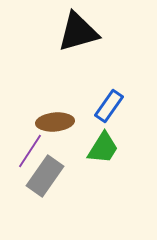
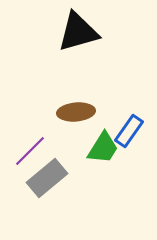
blue rectangle: moved 20 px right, 25 px down
brown ellipse: moved 21 px right, 10 px up
purple line: rotated 12 degrees clockwise
gray rectangle: moved 2 px right, 2 px down; rotated 15 degrees clockwise
